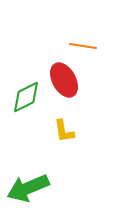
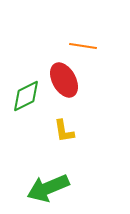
green diamond: moved 1 px up
green arrow: moved 20 px right
